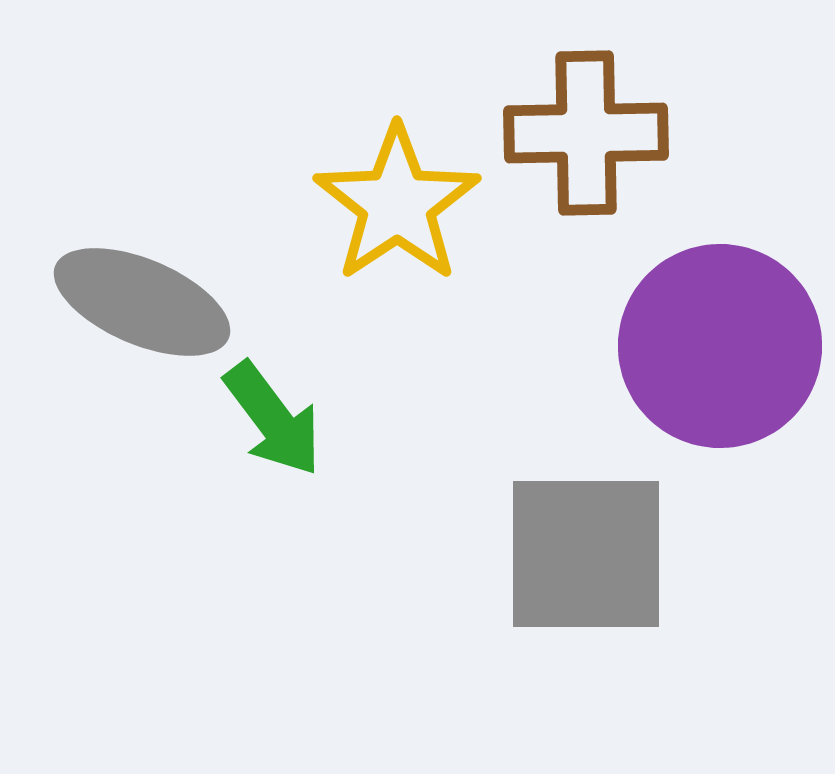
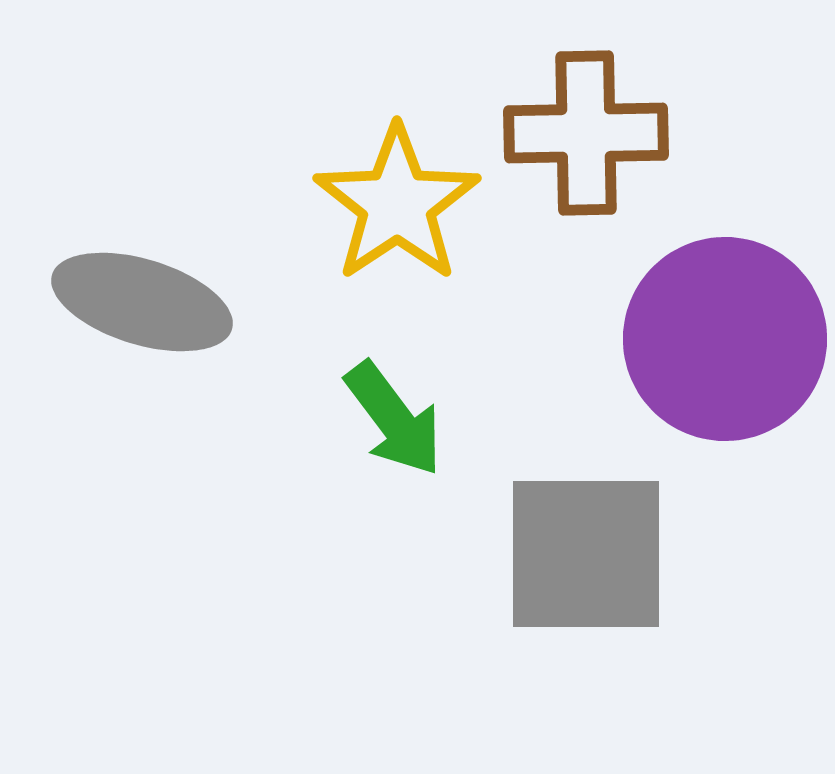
gray ellipse: rotated 6 degrees counterclockwise
purple circle: moved 5 px right, 7 px up
green arrow: moved 121 px right
